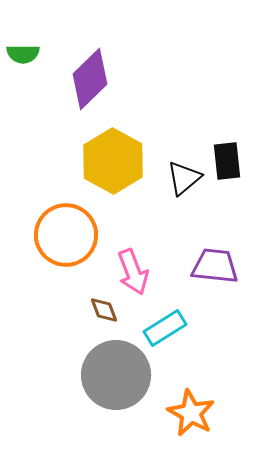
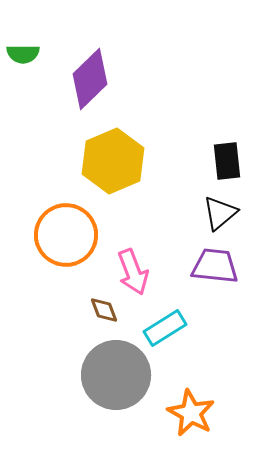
yellow hexagon: rotated 8 degrees clockwise
black triangle: moved 36 px right, 35 px down
